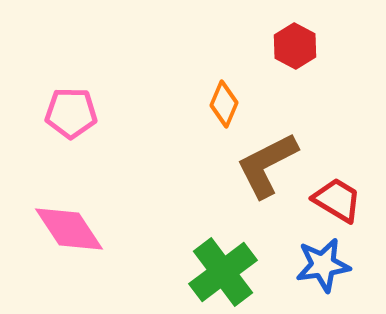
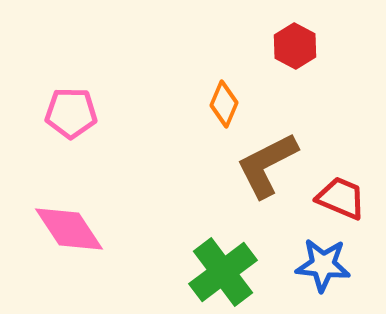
red trapezoid: moved 4 px right, 2 px up; rotated 8 degrees counterclockwise
blue star: rotated 14 degrees clockwise
